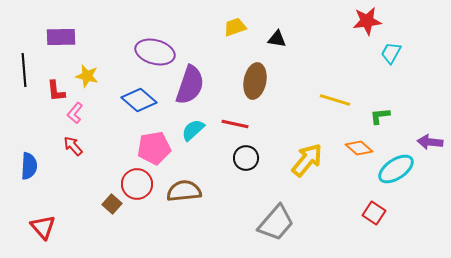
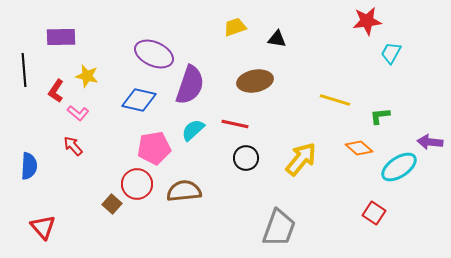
purple ellipse: moved 1 px left, 2 px down; rotated 9 degrees clockwise
brown ellipse: rotated 68 degrees clockwise
red L-shape: rotated 40 degrees clockwise
blue diamond: rotated 28 degrees counterclockwise
pink L-shape: moved 3 px right; rotated 90 degrees counterclockwise
yellow arrow: moved 6 px left, 1 px up
cyan ellipse: moved 3 px right, 2 px up
gray trapezoid: moved 3 px right, 5 px down; rotated 21 degrees counterclockwise
